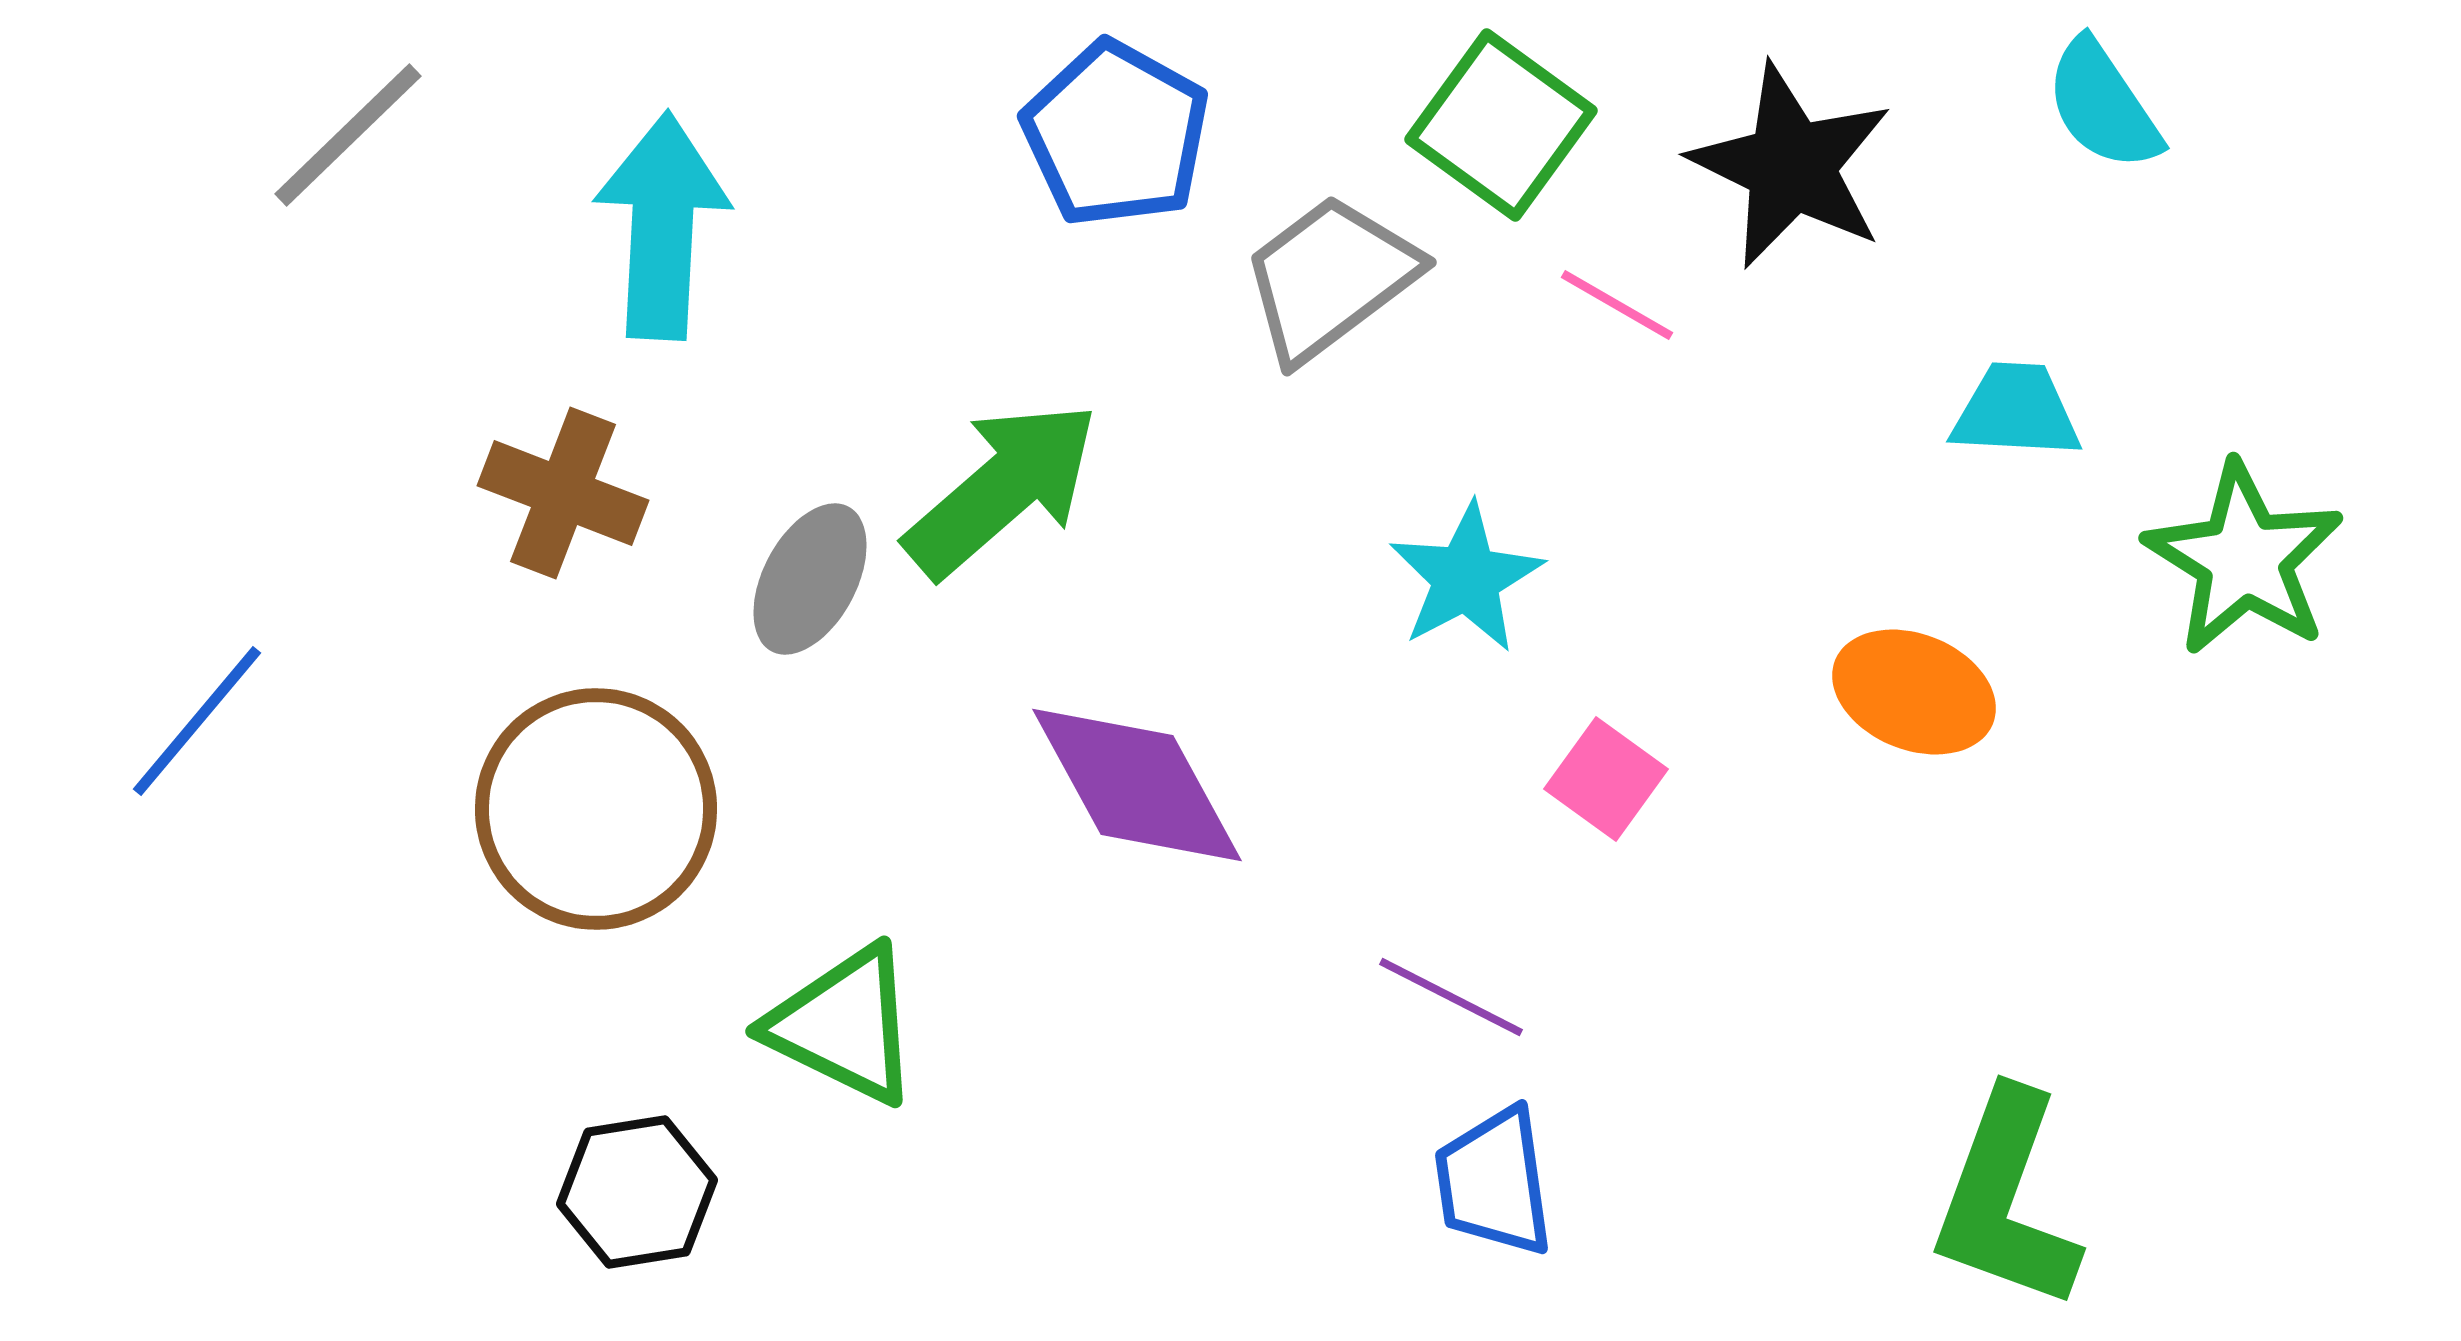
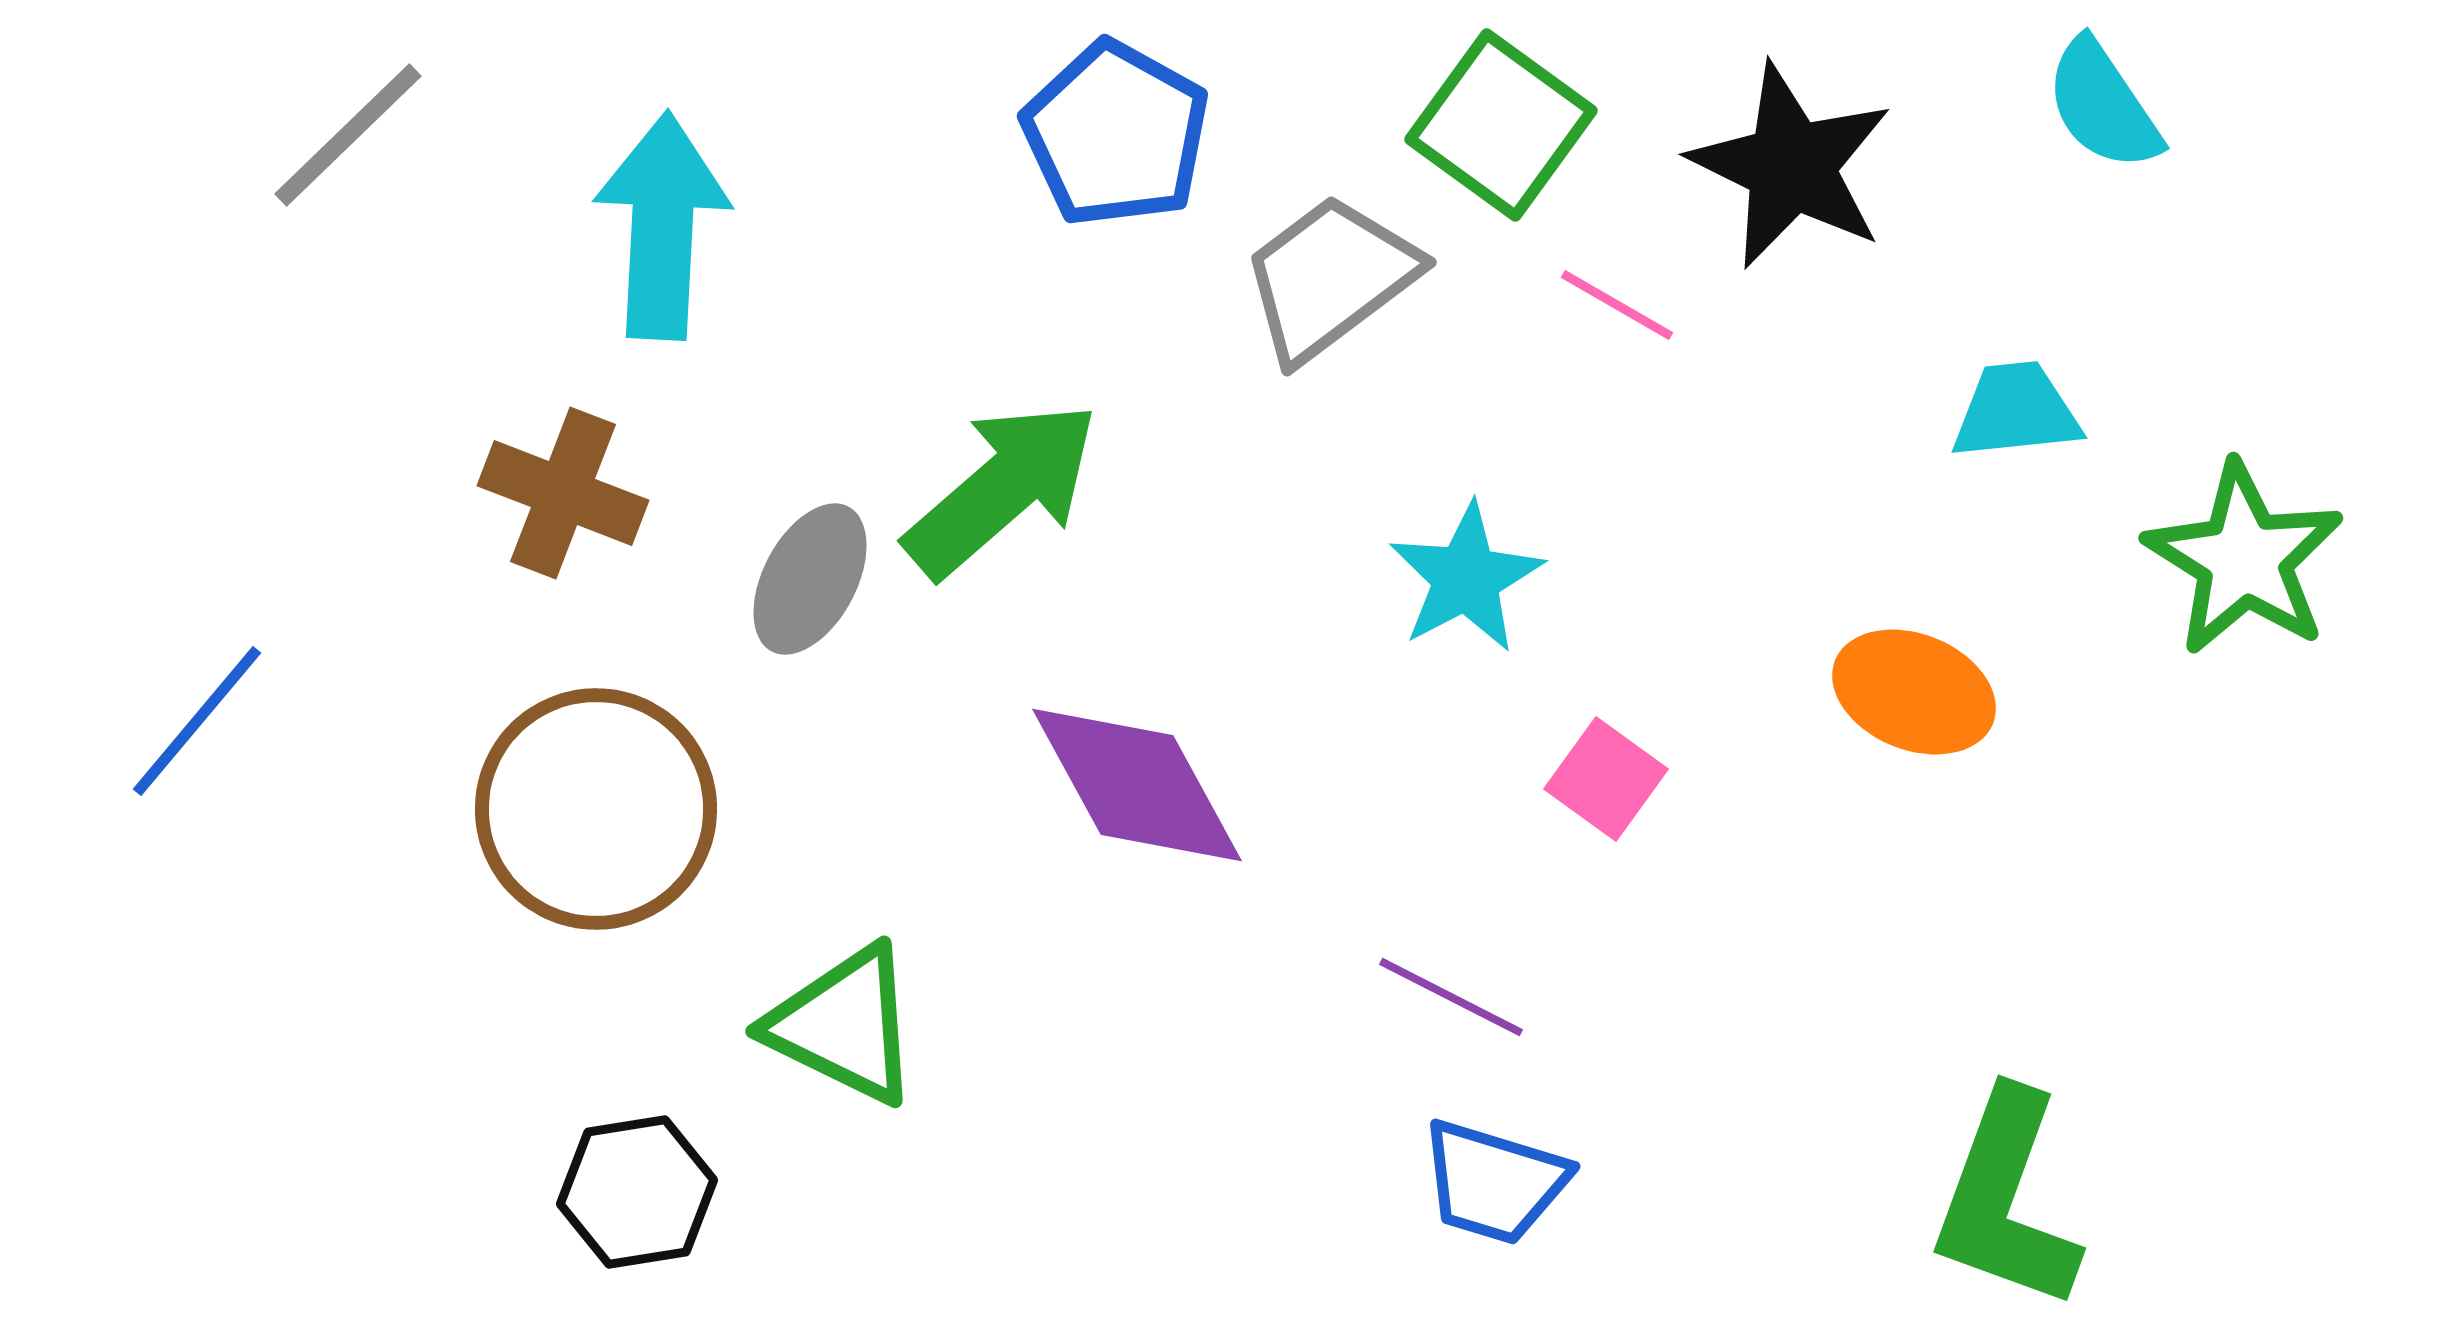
cyan trapezoid: rotated 9 degrees counterclockwise
blue trapezoid: rotated 65 degrees counterclockwise
